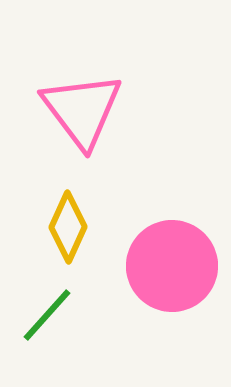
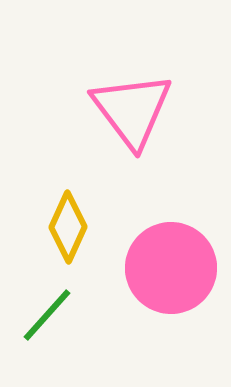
pink triangle: moved 50 px right
pink circle: moved 1 px left, 2 px down
